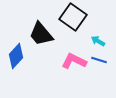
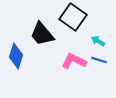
black trapezoid: moved 1 px right
blue diamond: rotated 25 degrees counterclockwise
